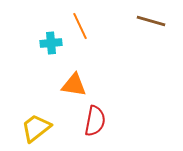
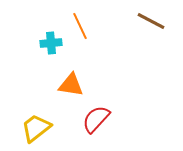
brown line: rotated 12 degrees clockwise
orange triangle: moved 3 px left
red semicircle: moved 1 px right, 2 px up; rotated 148 degrees counterclockwise
